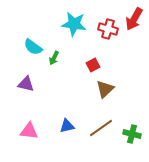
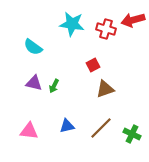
red arrow: moved 1 px left, 1 px down; rotated 45 degrees clockwise
cyan star: moved 2 px left
red cross: moved 2 px left
green arrow: moved 28 px down
purple triangle: moved 8 px right, 1 px up
brown triangle: rotated 24 degrees clockwise
brown line: rotated 10 degrees counterclockwise
green cross: rotated 12 degrees clockwise
